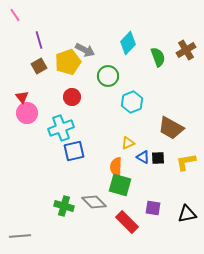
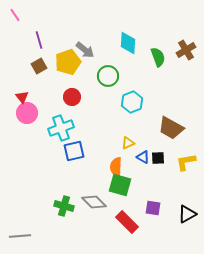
cyan diamond: rotated 40 degrees counterclockwise
gray arrow: rotated 12 degrees clockwise
black triangle: rotated 18 degrees counterclockwise
